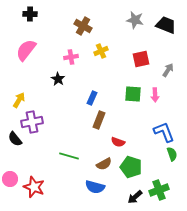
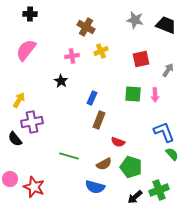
brown cross: moved 3 px right, 1 px down
pink cross: moved 1 px right, 1 px up
black star: moved 3 px right, 2 px down
green semicircle: rotated 24 degrees counterclockwise
